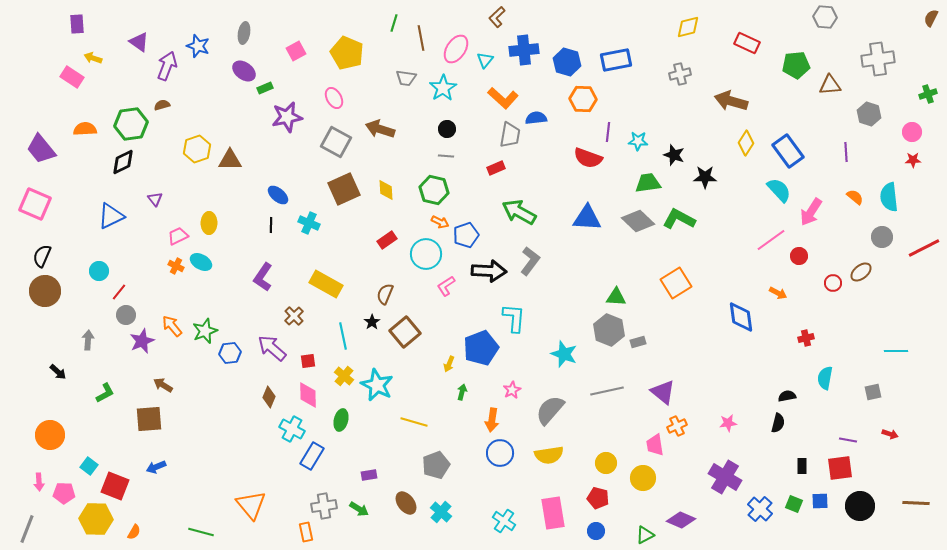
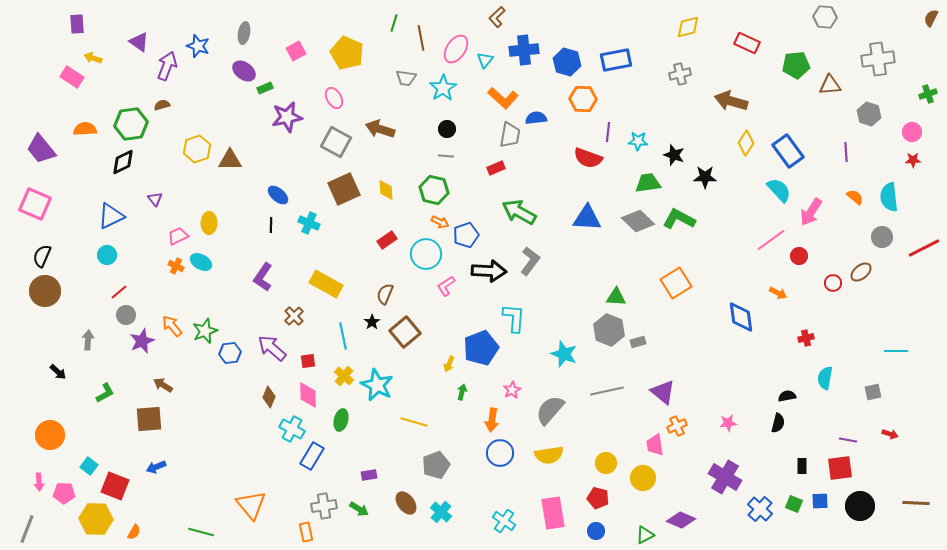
cyan circle at (99, 271): moved 8 px right, 16 px up
red line at (119, 292): rotated 12 degrees clockwise
